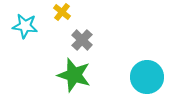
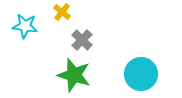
cyan circle: moved 6 px left, 3 px up
